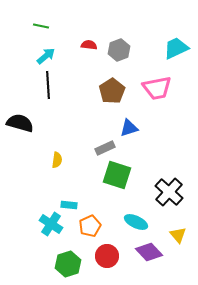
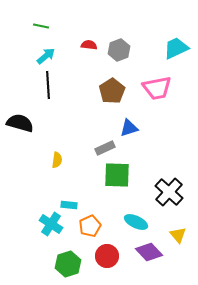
green square: rotated 16 degrees counterclockwise
